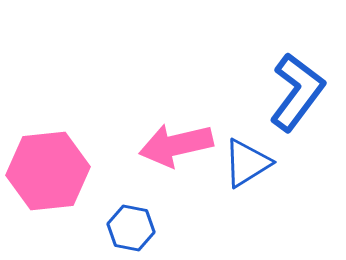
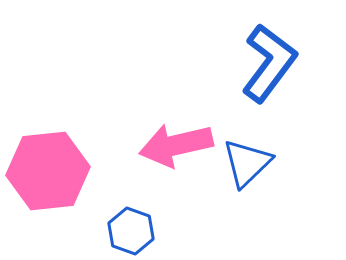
blue L-shape: moved 28 px left, 29 px up
blue triangle: rotated 12 degrees counterclockwise
blue hexagon: moved 3 px down; rotated 9 degrees clockwise
